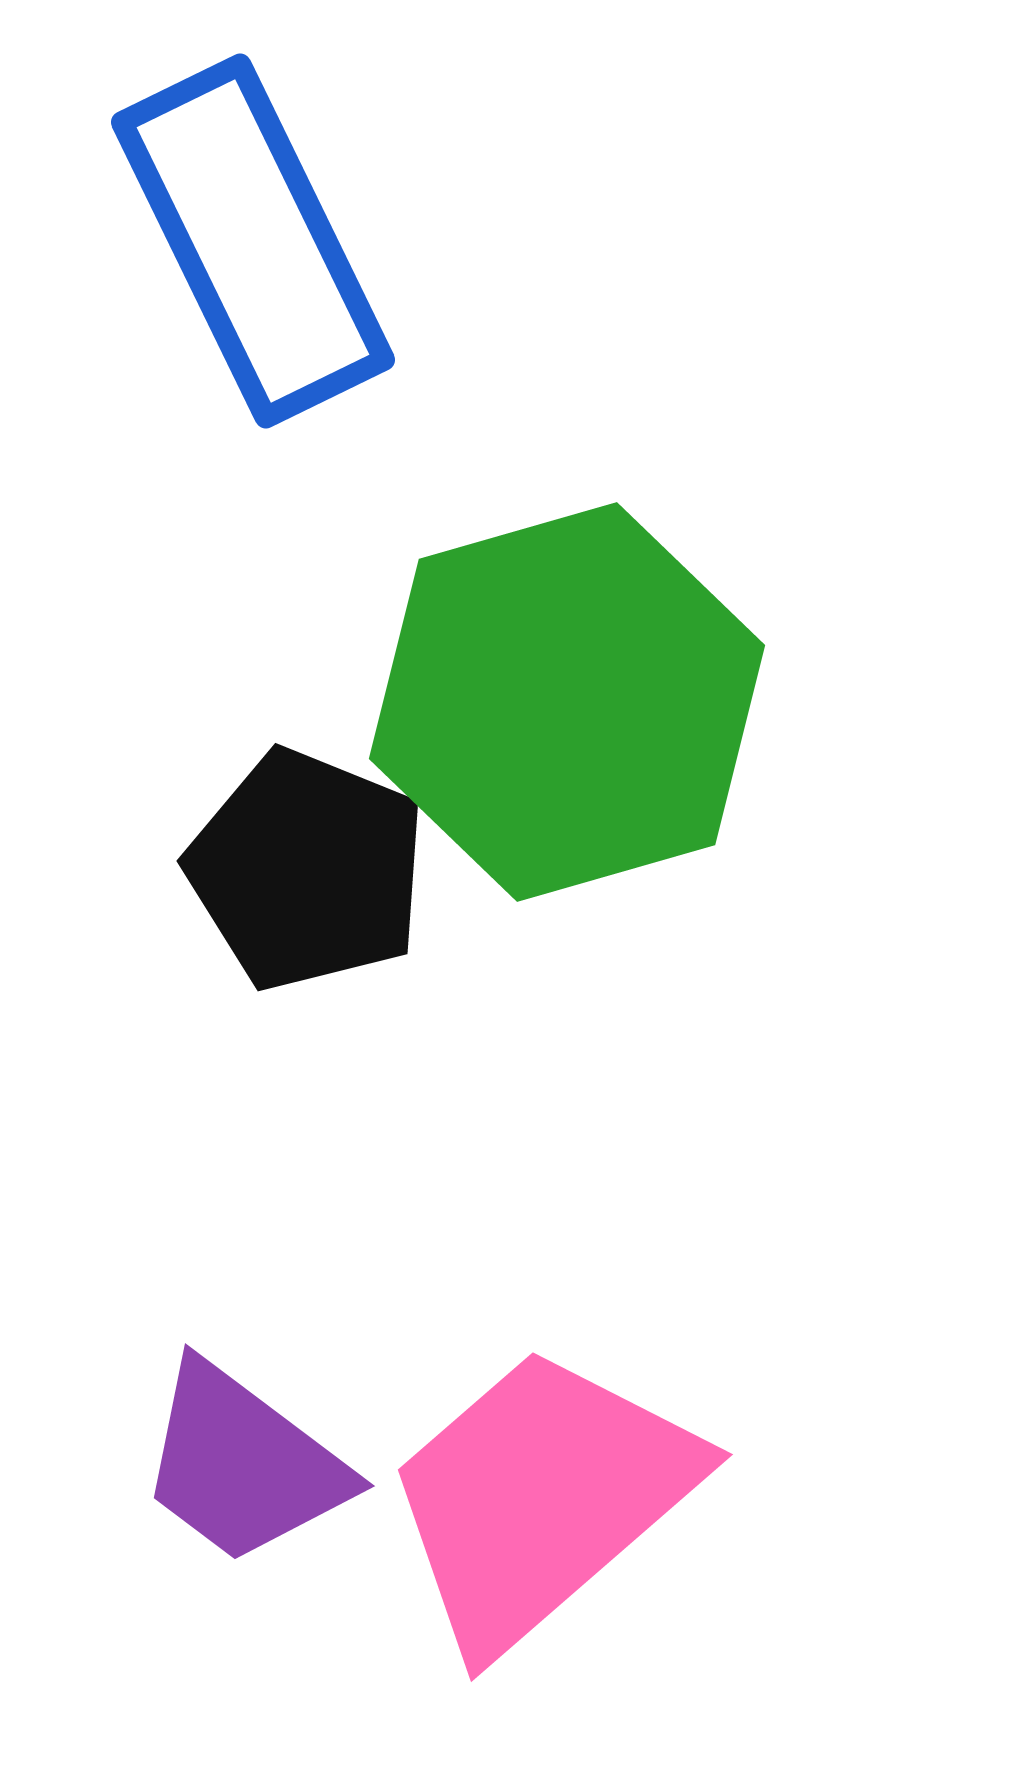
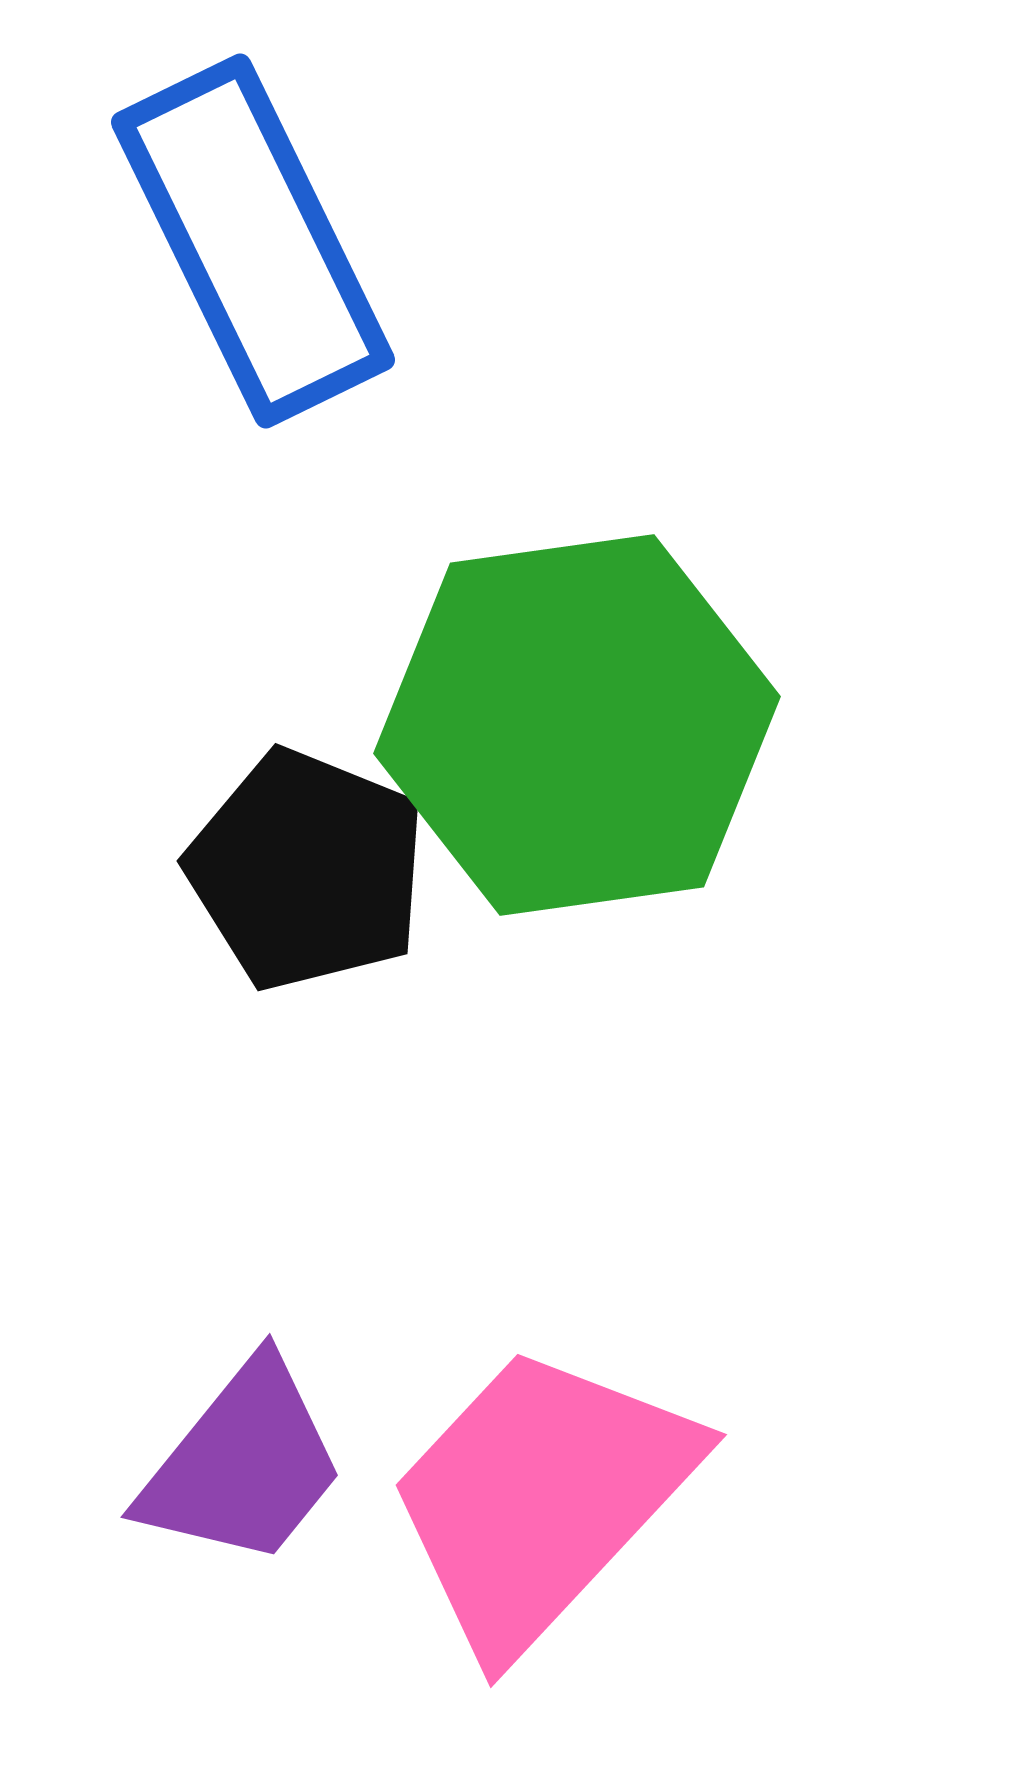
green hexagon: moved 10 px right, 23 px down; rotated 8 degrees clockwise
purple trapezoid: rotated 88 degrees counterclockwise
pink trapezoid: rotated 6 degrees counterclockwise
